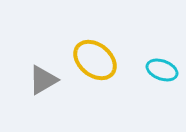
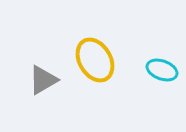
yellow ellipse: rotated 21 degrees clockwise
